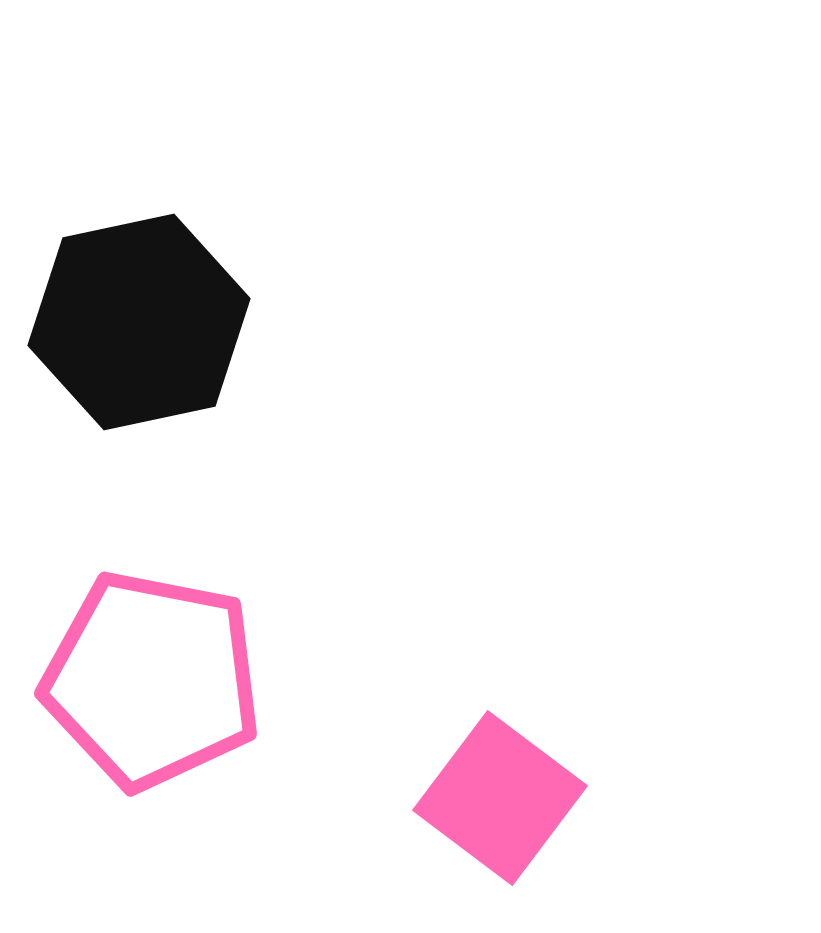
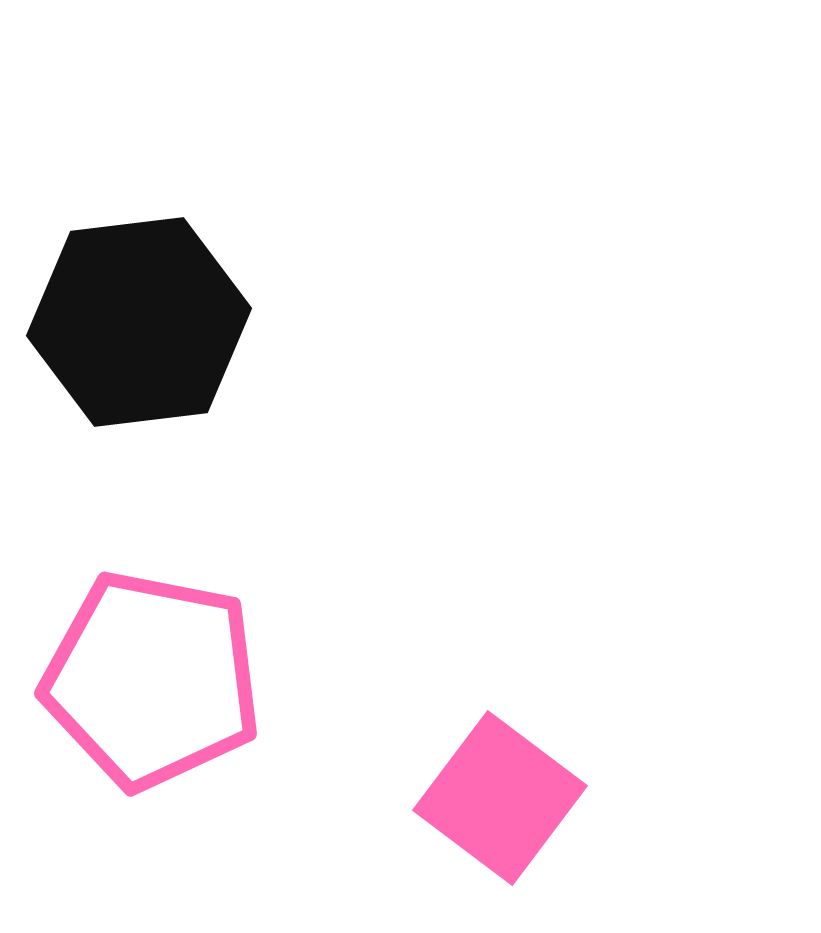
black hexagon: rotated 5 degrees clockwise
